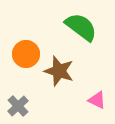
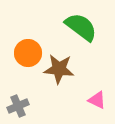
orange circle: moved 2 px right, 1 px up
brown star: moved 2 px up; rotated 12 degrees counterclockwise
gray cross: rotated 20 degrees clockwise
